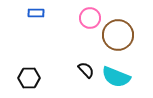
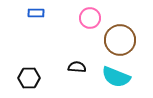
brown circle: moved 2 px right, 5 px down
black semicircle: moved 9 px left, 3 px up; rotated 42 degrees counterclockwise
